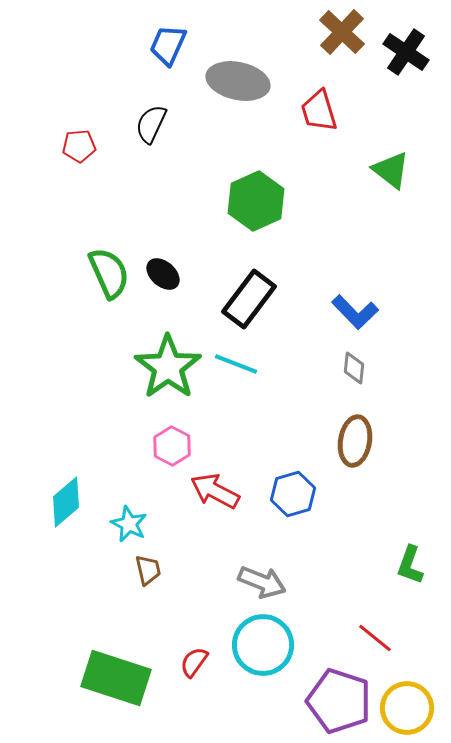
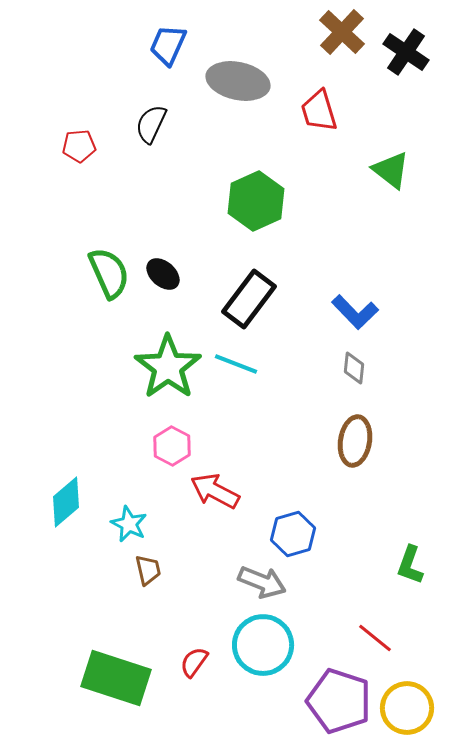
blue hexagon: moved 40 px down
